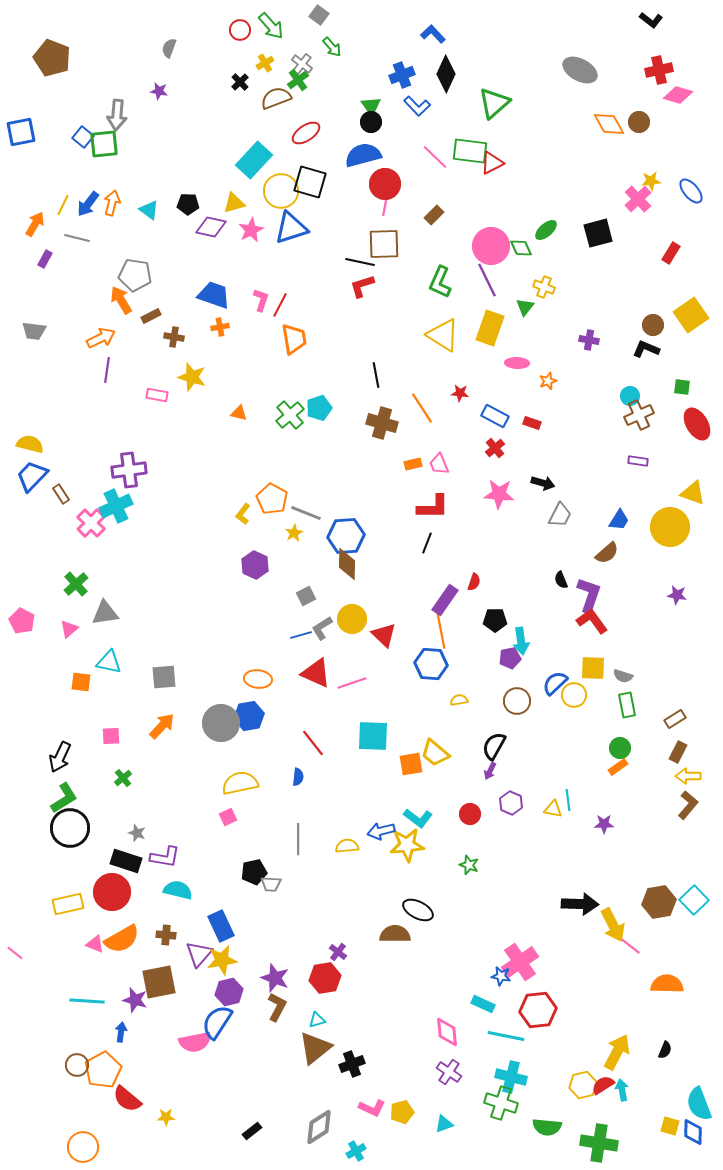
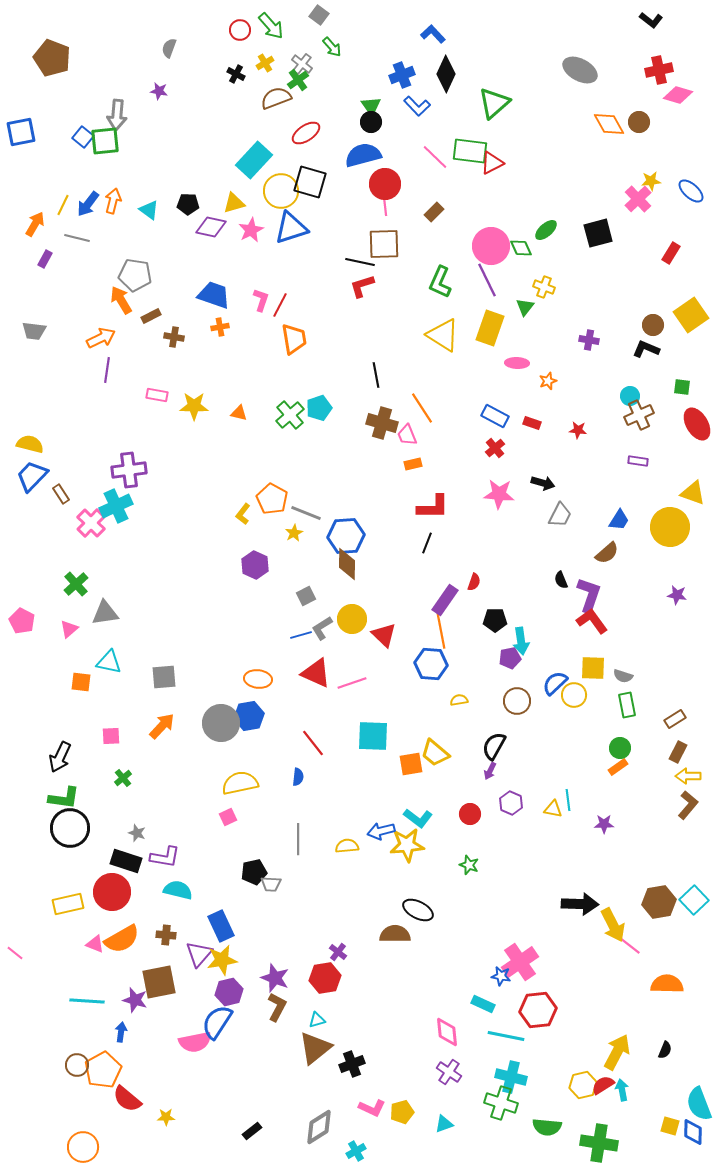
black cross at (240, 82): moved 4 px left, 8 px up; rotated 18 degrees counterclockwise
green square at (104, 144): moved 1 px right, 3 px up
blue ellipse at (691, 191): rotated 8 degrees counterclockwise
orange arrow at (112, 203): moved 1 px right, 2 px up
pink line at (385, 206): rotated 18 degrees counterclockwise
brown rectangle at (434, 215): moved 3 px up
yellow star at (192, 377): moved 2 px right, 29 px down; rotated 16 degrees counterclockwise
red star at (460, 393): moved 118 px right, 37 px down
pink trapezoid at (439, 464): moved 32 px left, 29 px up
green L-shape at (64, 798): rotated 40 degrees clockwise
